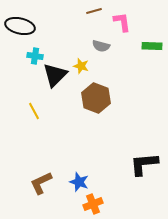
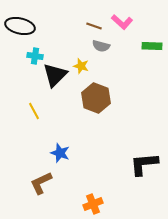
brown line: moved 15 px down; rotated 35 degrees clockwise
pink L-shape: rotated 140 degrees clockwise
blue star: moved 19 px left, 29 px up
